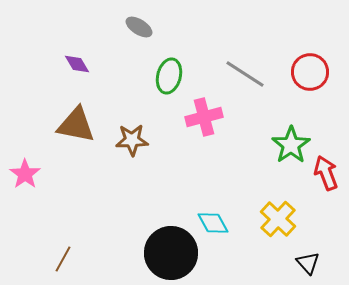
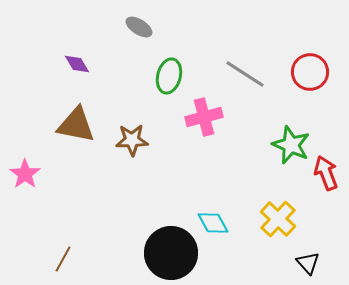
green star: rotated 15 degrees counterclockwise
